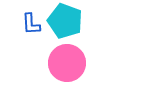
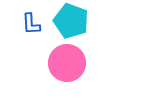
cyan pentagon: moved 6 px right
